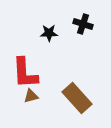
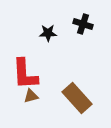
black star: moved 1 px left
red L-shape: moved 1 px down
